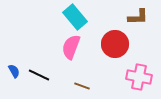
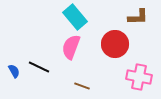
black line: moved 8 px up
